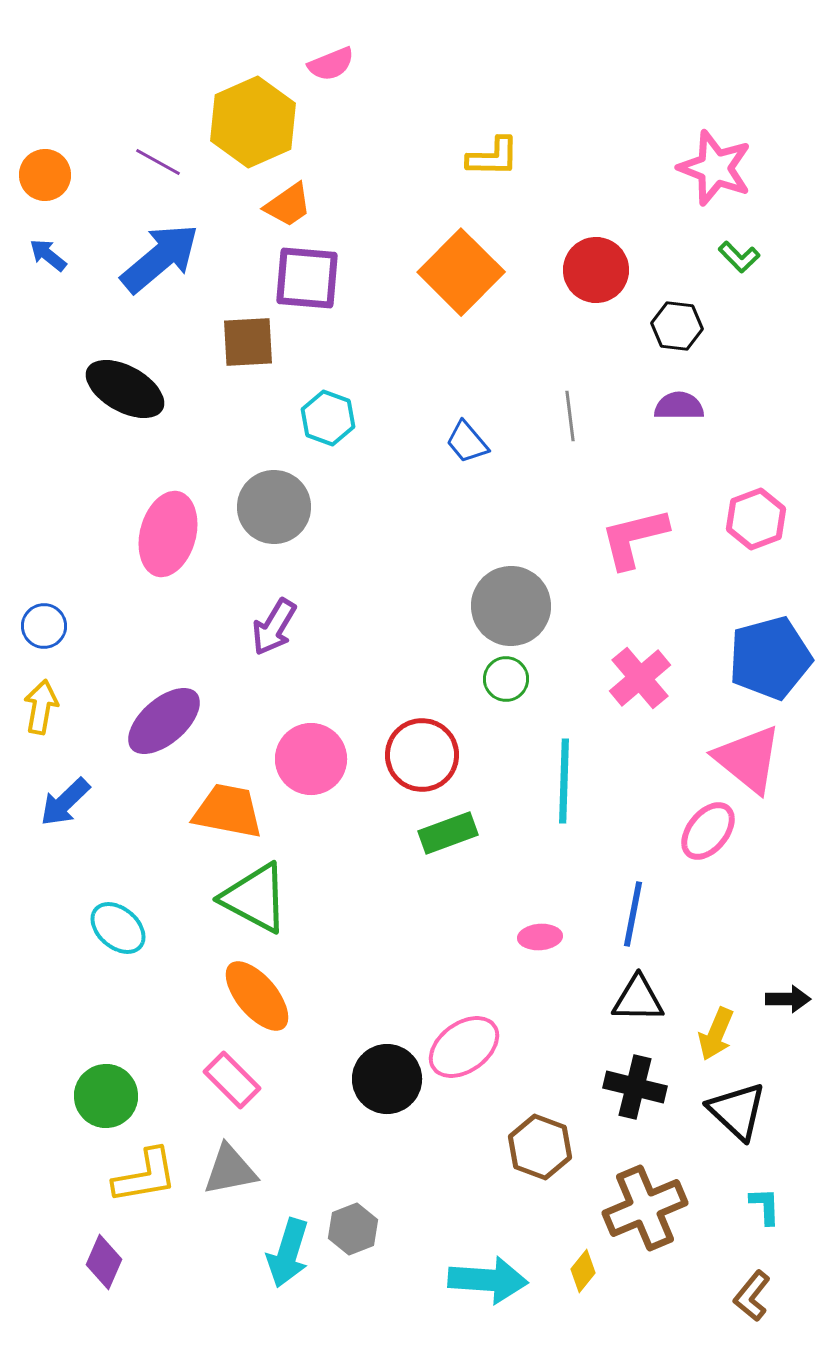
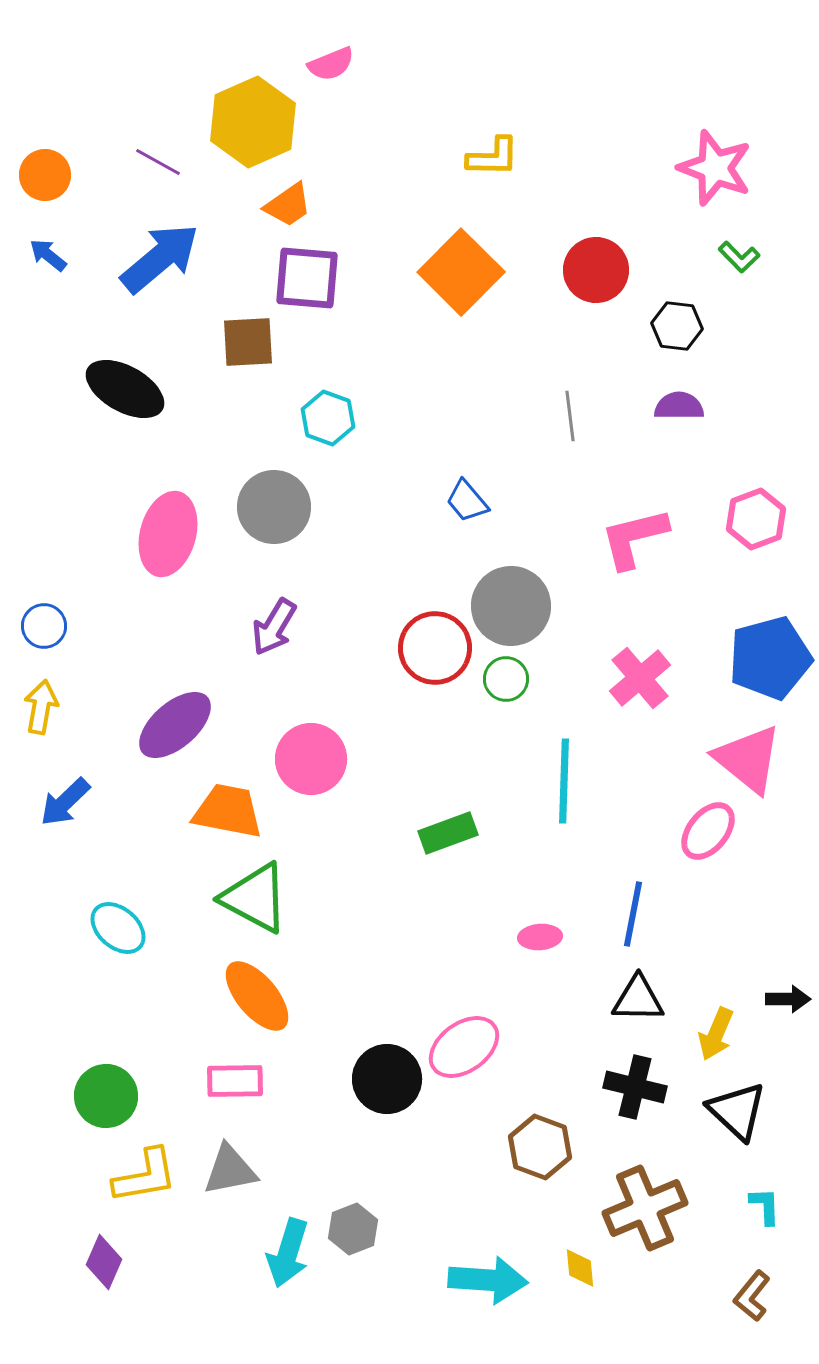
blue trapezoid at (467, 442): moved 59 px down
purple ellipse at (164, 721): moved 11 px right, 4 px down
red circle at (422, 755): moved 13 px right, 107 px up
pink rectangle at (232, 1080): moved 3 px right, 1 px down; rotated 46 degrees counterclockwise
yellow diamond at (583, 1271): moved 3 px left, 3 px up; rotated 45 degrees counterclockwise
